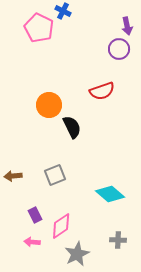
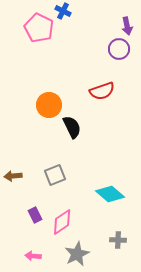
pink diamond: moved 1 px right, 4 px up
pink arrow: moved 1 px right, 14 px down
